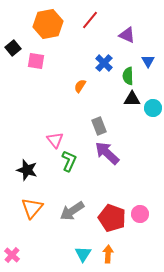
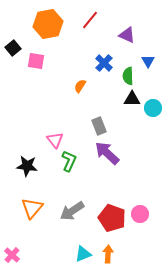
black star: moved 4 px up; rotated 10 degrees counterclockwise
cyan triangle: rotated 36 degrees clockwise
